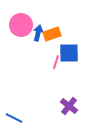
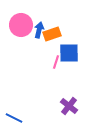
blue arrow: moved 1 px right, 3 px up
